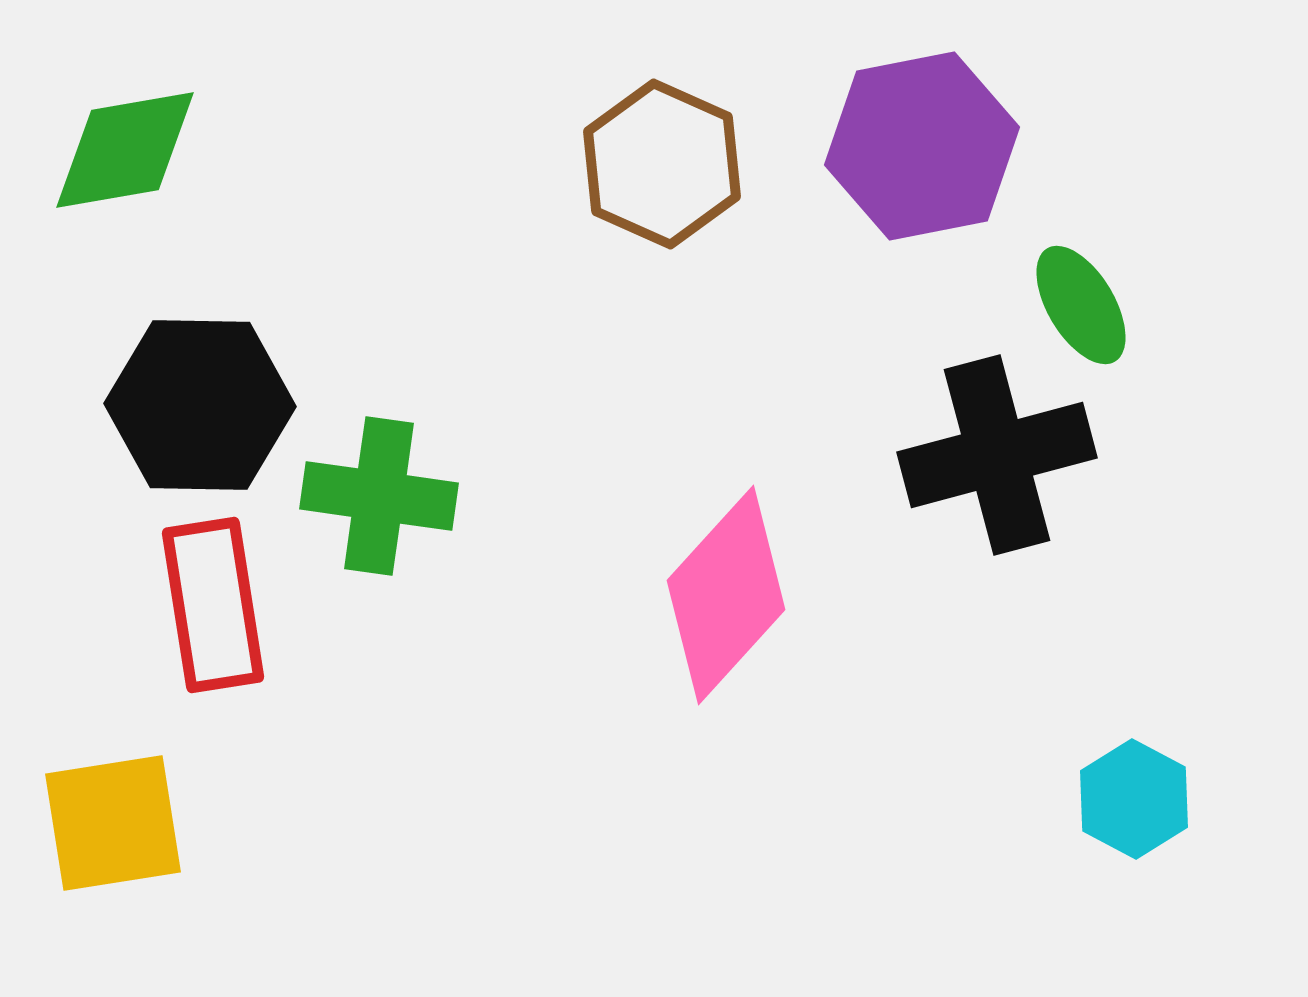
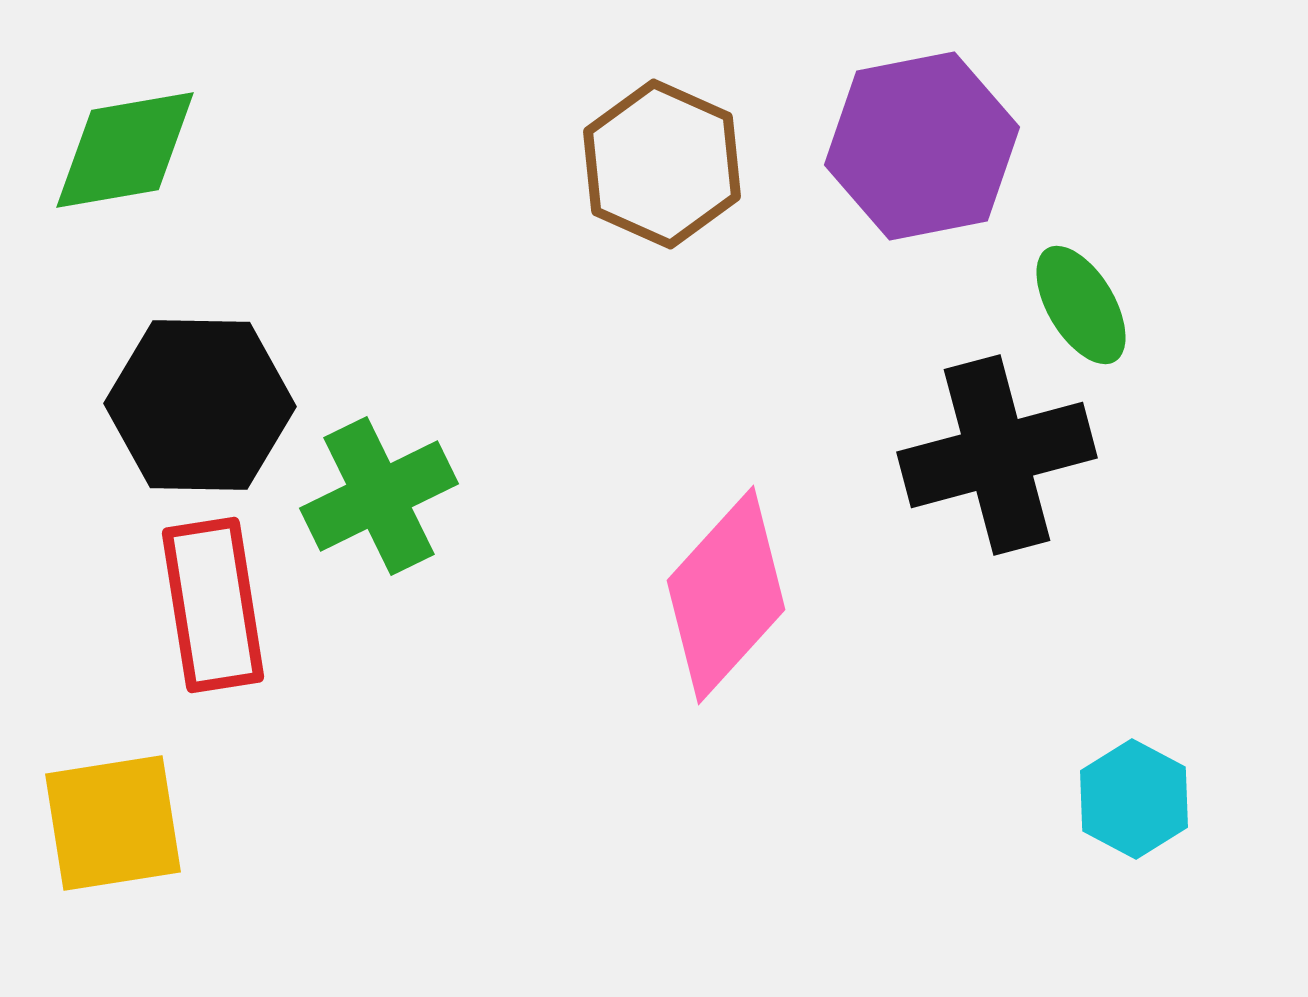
green cross: rotated 34 degrees counterclockwise
